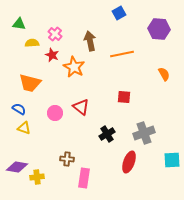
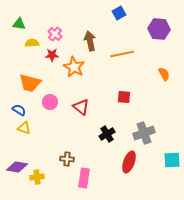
red star: rotated 24 degrees counterclockwise
blue semicircle: moved 1 px down
pink circle: moved 5 px left, 11 px up
